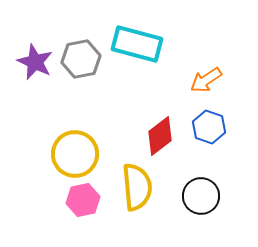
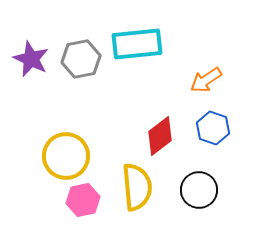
cyan rectangle: rotated 21 degrees counterclockwise
purple star: moved 4 px left, 3 px up
blue hexagon: moved 4 px right, 1 px down
yellow circle: moved 9 px left, 2 px down
black circle: moved 2 px left, 6 px up
